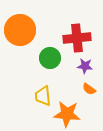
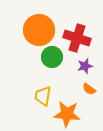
orange circle: moved 19 px right
red cross: rotated 24 degrees clockwise
green circle: moved 2 px right, 1 px up
purple star: rotated 21 degrees counterclockwise
yellow trapezoid: rotated 15 degrees clockwise
